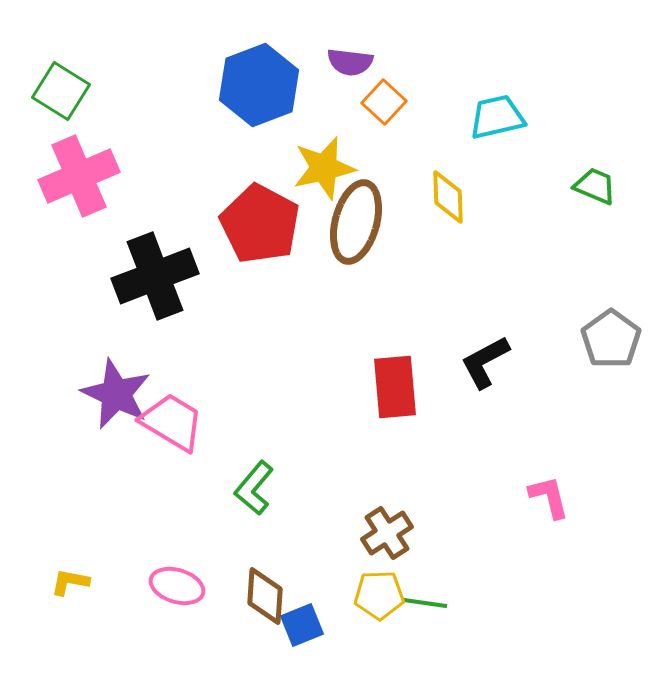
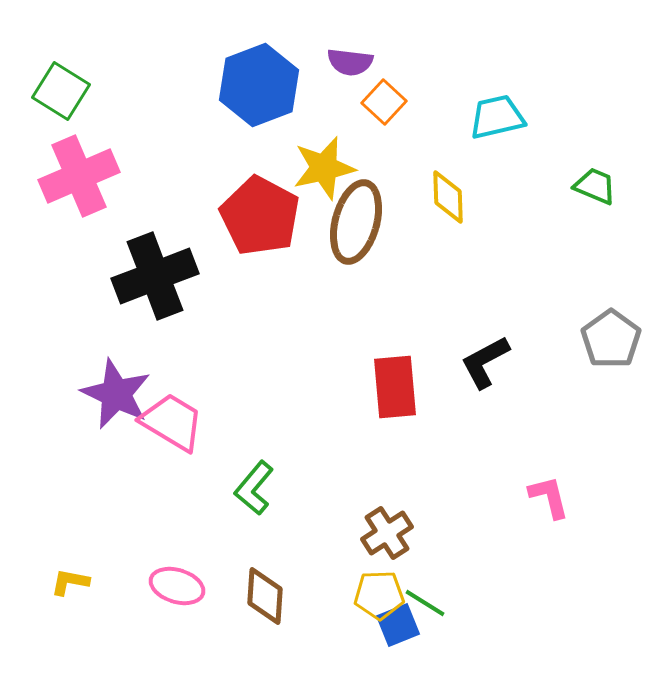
red pentagon: moved 8 px up
green line: rotated 24 degrees clockwise
blue square: moved 96 px right
